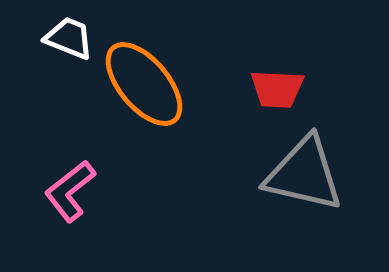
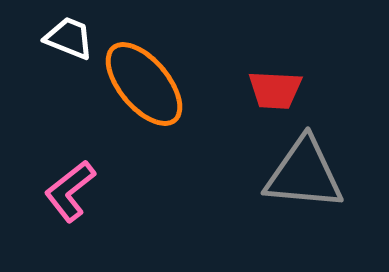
red trapezoid: moved 2 px left, 1 px down
gray triangle: rotated 8 degrees counterclockwise
